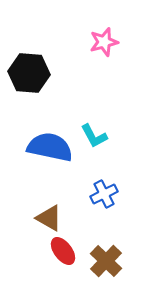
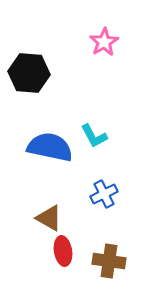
pink star: rotated 16 degrees counterclockwise
red ellipse: rotated 28 degrees clockwise
brown cross: moved 3 px right; rotated 36 degrees counterclockwise
